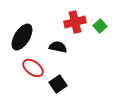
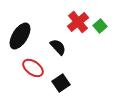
red cross: moved 3 px right; rotated 25 degrees counterclockwise
black ellipse: moved 2 px left, 1 px up
black semicircle: rotated 36 degrees clockwise
black square: moved 3 px right, 1 px up
